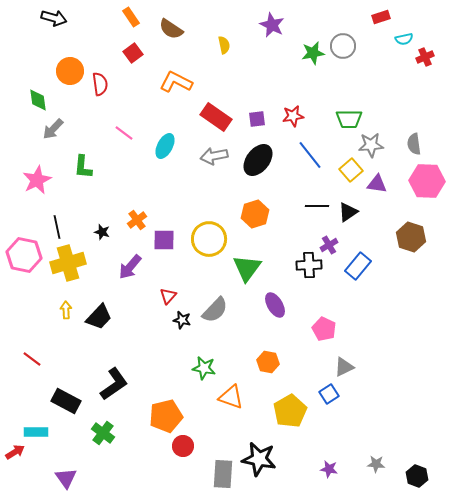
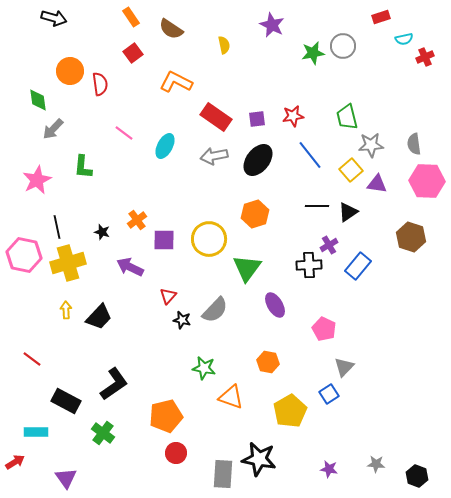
green trapezoid at (349, 119): moved 2 px left, 2 px up; rotated 76 degrees clockwise
purple arrow at (130, 267): rotated 76 degrees clockwise
gray triangle at (344, 367): rotated 20 degrees counterclockwise
red circle at (183, 446): moved 7 px left, 7 px down
red arrow at (15, 452): moved 10 px down
